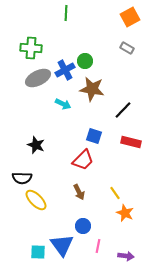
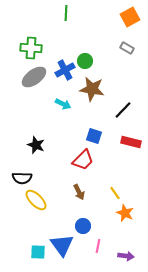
gray ellipse: moved 4 px left, 1 px up; rotated 10 degrees counterclockwise
